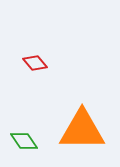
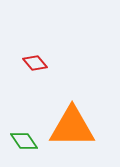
orange triangle: moved 10 px left, 3 px up
